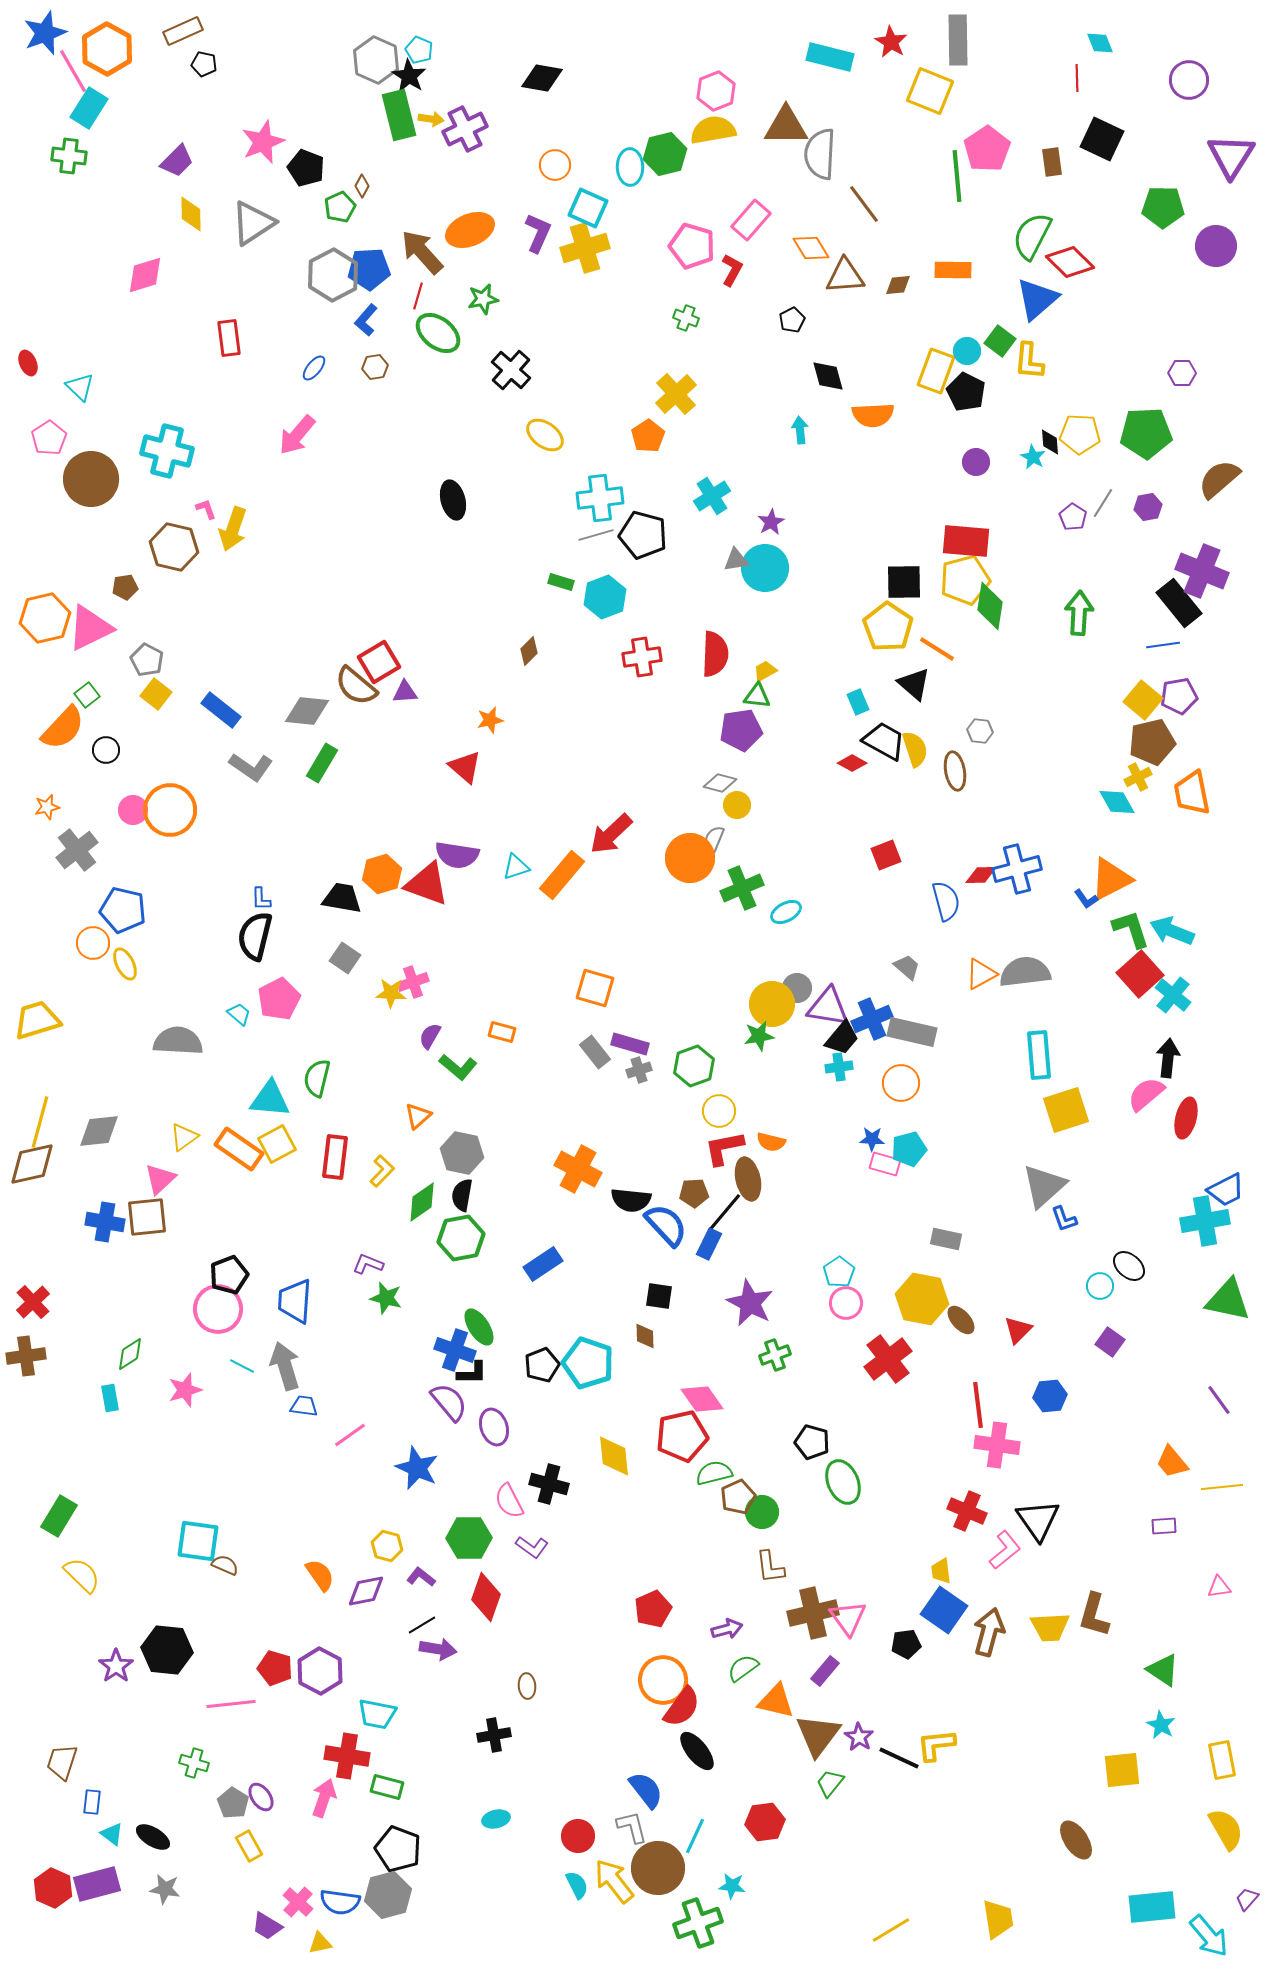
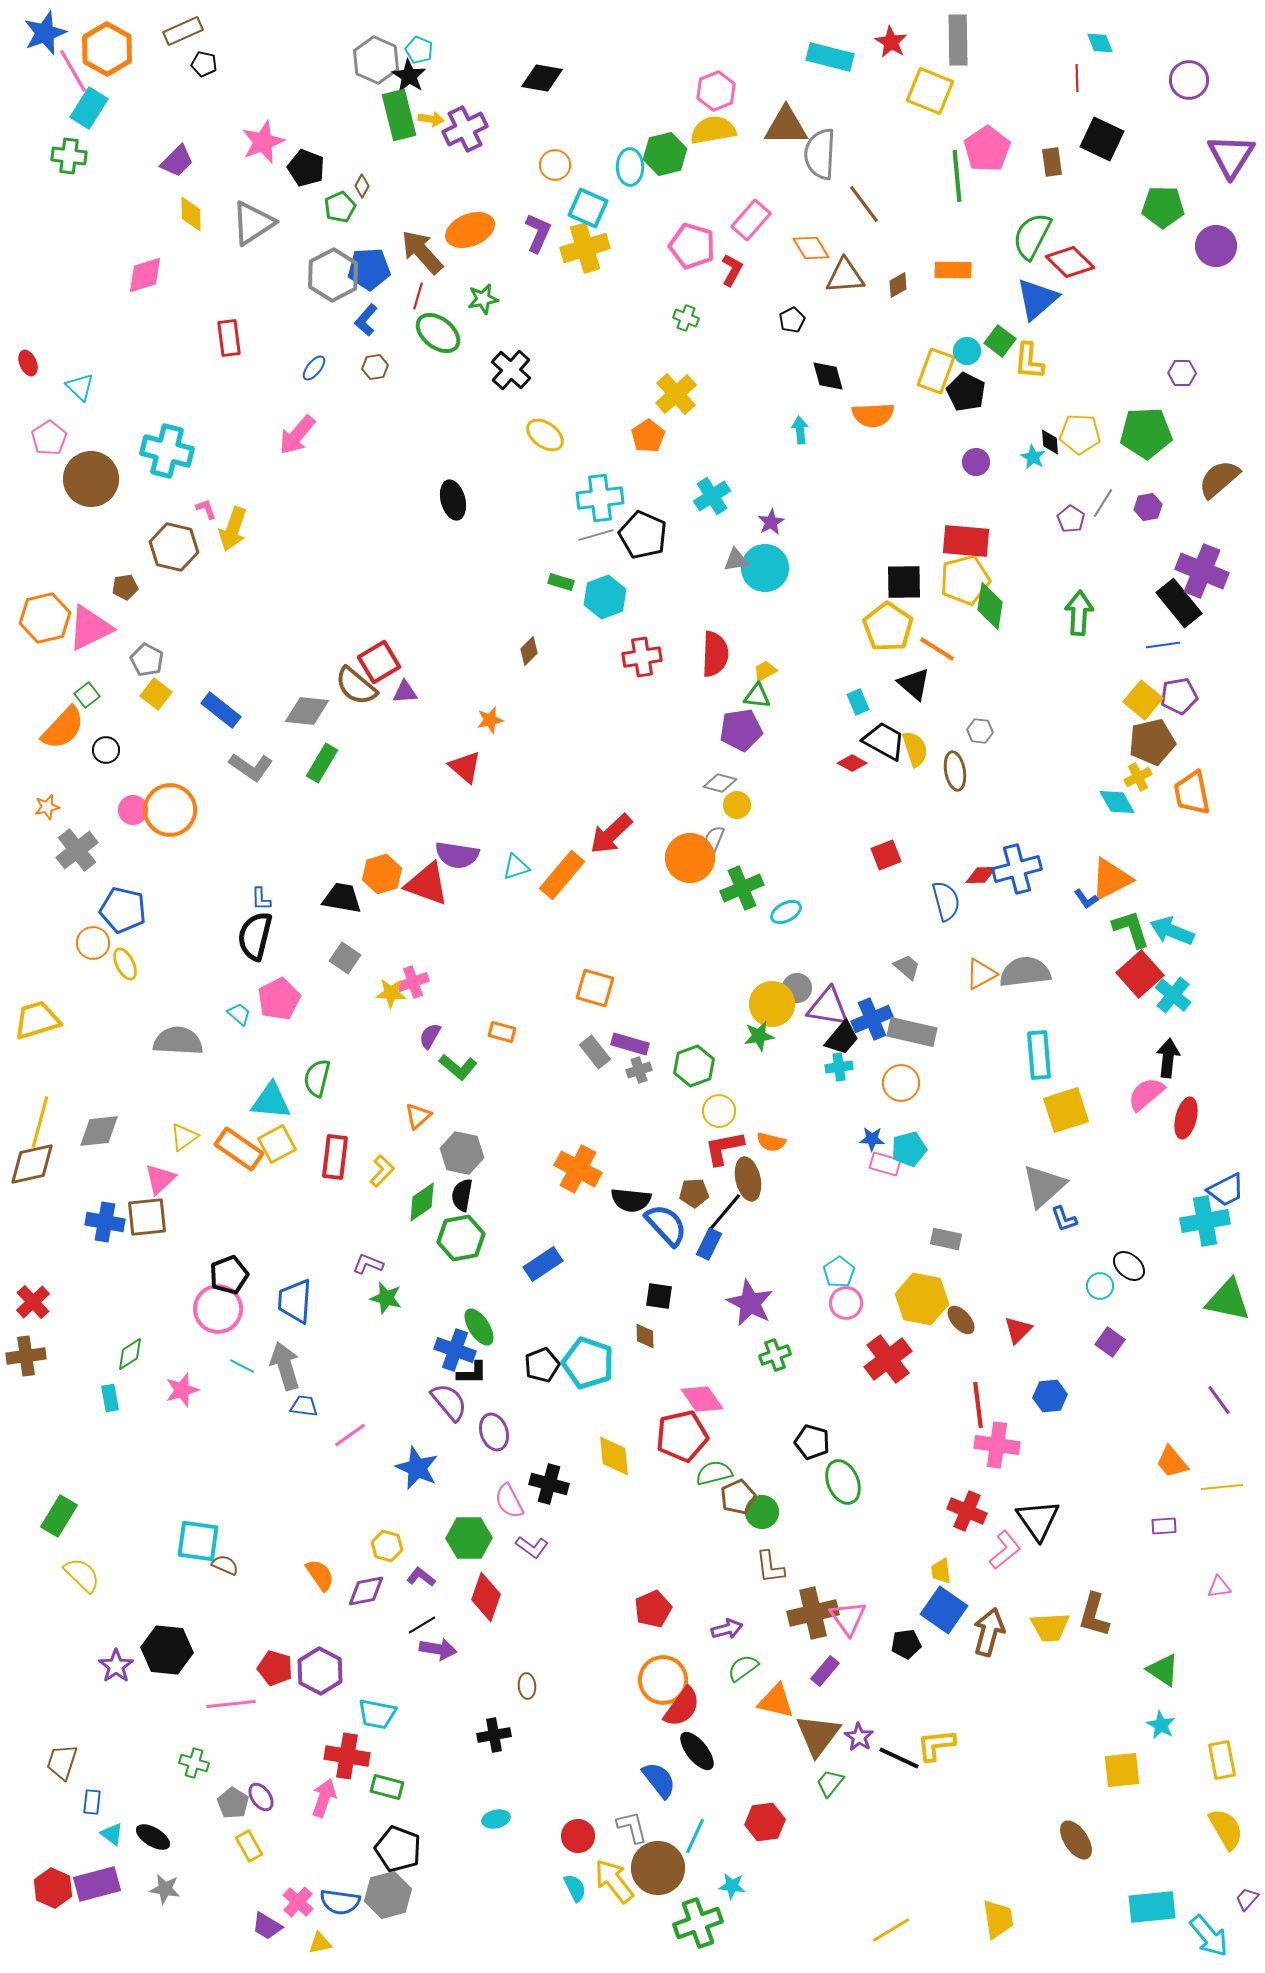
brown diamond at (898, 285): rotated 24 degrees counterclockwise
purple pentagon at (1073, 517): moved 2 px left, 2 px down
black pentagon at (643, 535): rotated 9 degrees clockwise
cyan triangle at (270, 1099): moved 1 px right, 2 px down
pink star at (185, 1390): moved 3 px left
purple ellipse at (494, 1427): moved 5 px down
blue semicircle at (646, 1790): moved 13 px right, 10 px up
cyan semicircle at (577, 1885): moved 2 px left, 3 px down
